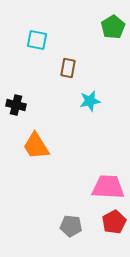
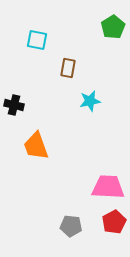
black cross: moved 2 px left
orange trapezoid: rotated 12 degrees clockwise
